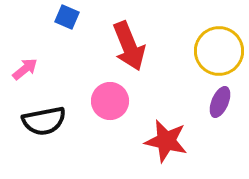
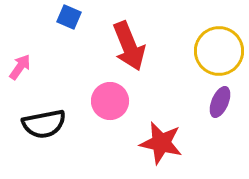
blue square: moved 2 px right
pink arrow: moved 5 px left, 2 px up; rotated 16 degrees counterclockwise
black semicircle: moved 3 px down
red star: moved 5 px left, 2 px down
